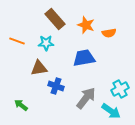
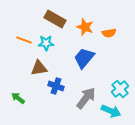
brown rectangle: rotated 20 degrees counterclockwise
orange star: moved 1 px left, 2 px down
orange line: moved 7 px right, 1 px up
blue trapezoid: rotated 40 degrees counterclockwise
cyan cross: rotated 12 degrees counterclockwise
green arrow: moved 3 px left, 7 px up
cyan arrow: rotated 12 degrees counterclockwise
